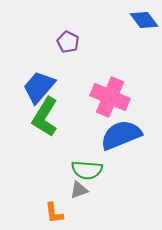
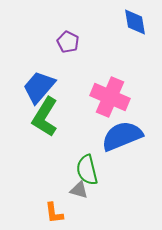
blue diamond: moved 9 px left, 2 px down; rotated 28 degrees clockwise
blue semicircle: moved 1 px right, 1 px down
green semicircle: rotated 72 degrees clockwise
gray triangle: rotated 36 degrees clockwise
